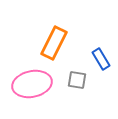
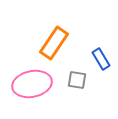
orange rectangle: rotated 8 degrees clockwise
